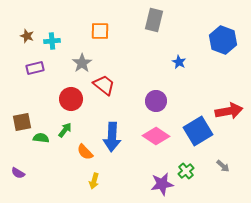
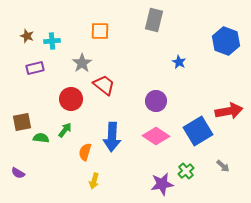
blue hexagon: moved 3 px right, 1 px down
orange semicircle: rotated 60 degrees clockwise
